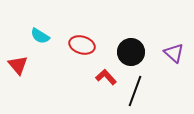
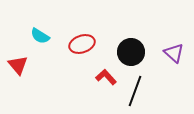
red ellipse: moved 1 px up; rotated 35 degrees counterclockwise
